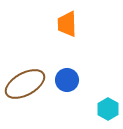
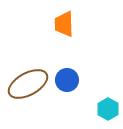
orange trapezoid: moved 3 px left
brown ellipse: moved 3 px right
